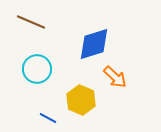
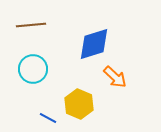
brown line: moved 3 px down; rotated 28 degrees counterclockwise
cyan circle: moved 4 px left
yellow hexagon: moved 2 px left, 4 px down
